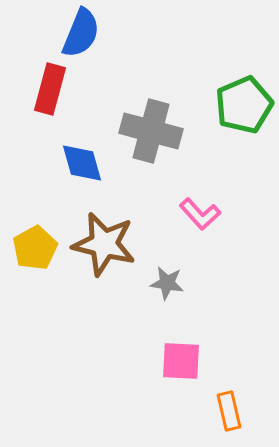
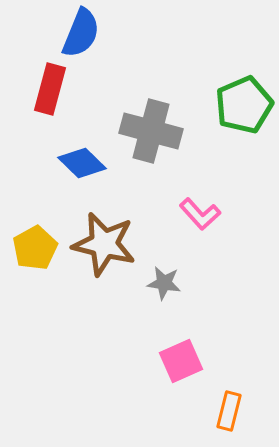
blue diamond: rotated 30 degrees counterclockwise
gray star: moved 3 px left
pink square: rotated 27 degrees counterclockwise
orange rectangle: rotated 27 degrees clockwise
